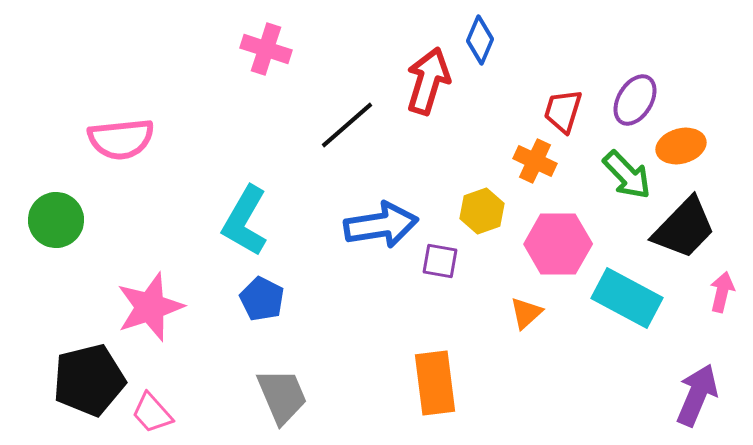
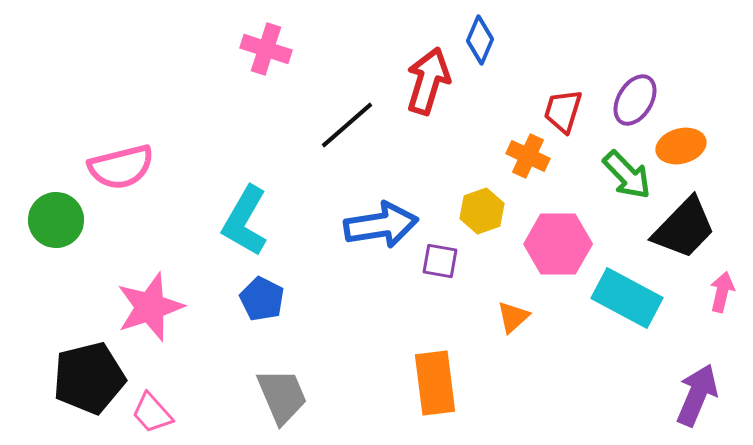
pink semicircle: moved 28 px down; rotated 8 degrees counterclockwise
orange cross: moved 7 px left, 5 px up
orange triangle: moved 13 px left, 4 px down
black pentagon: moved 2 px up
